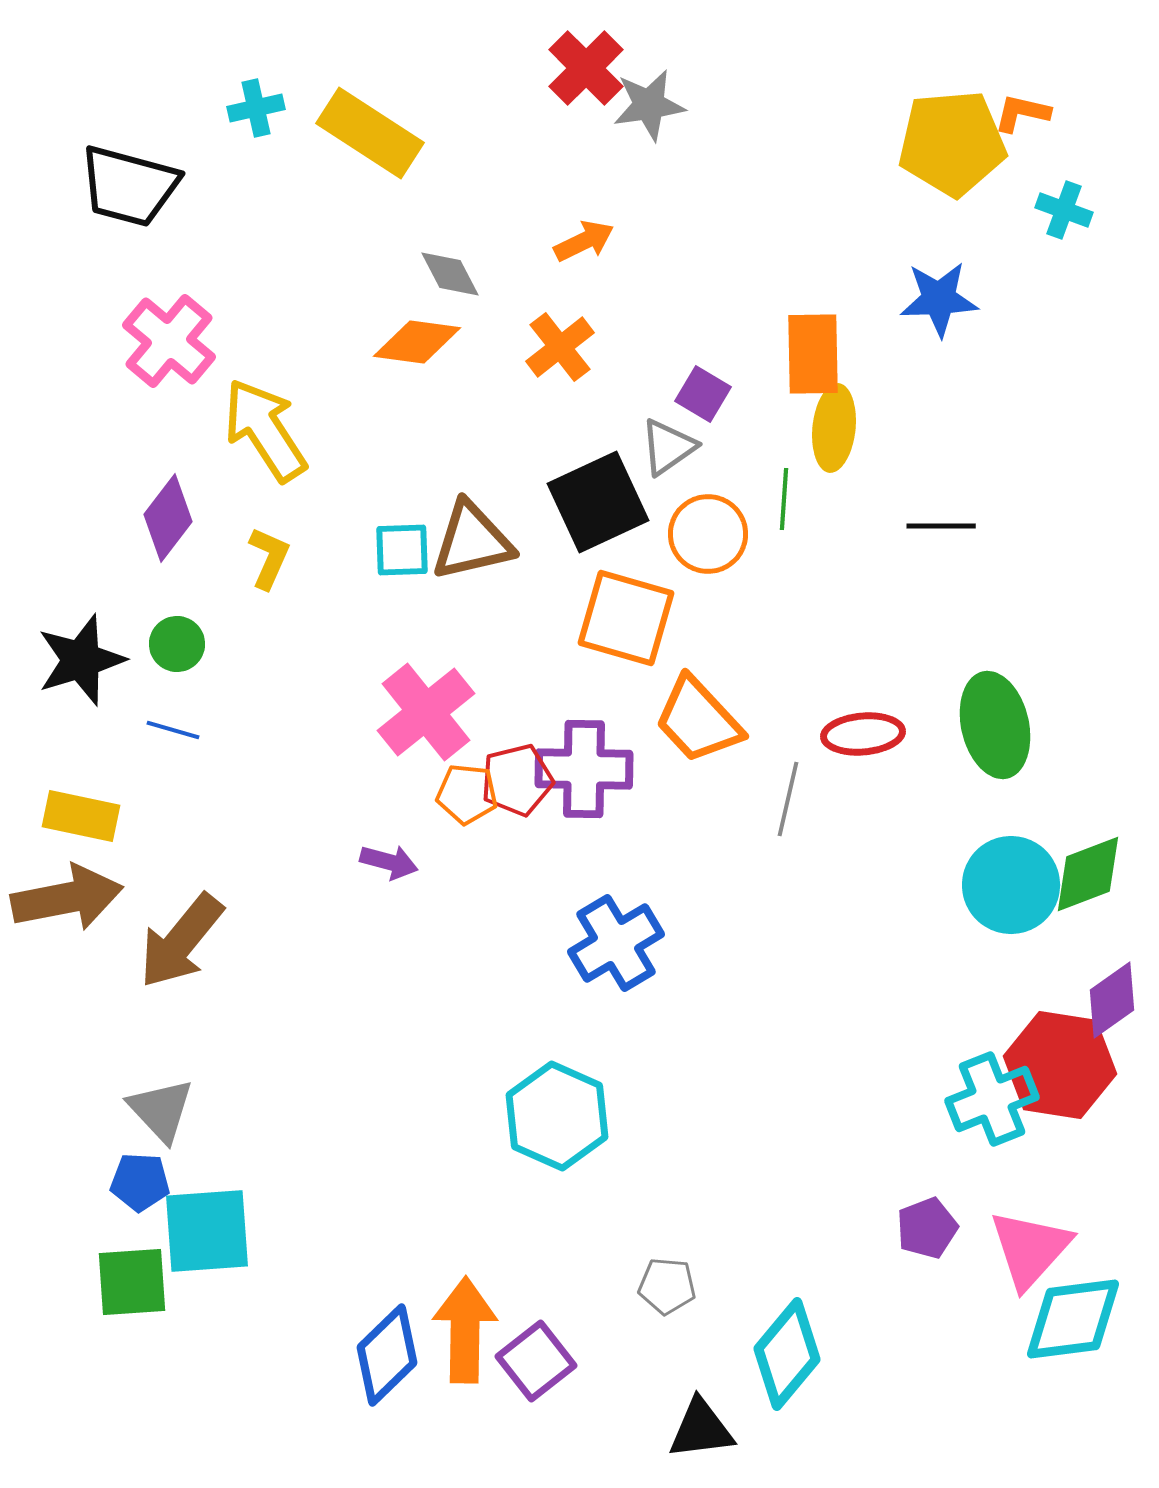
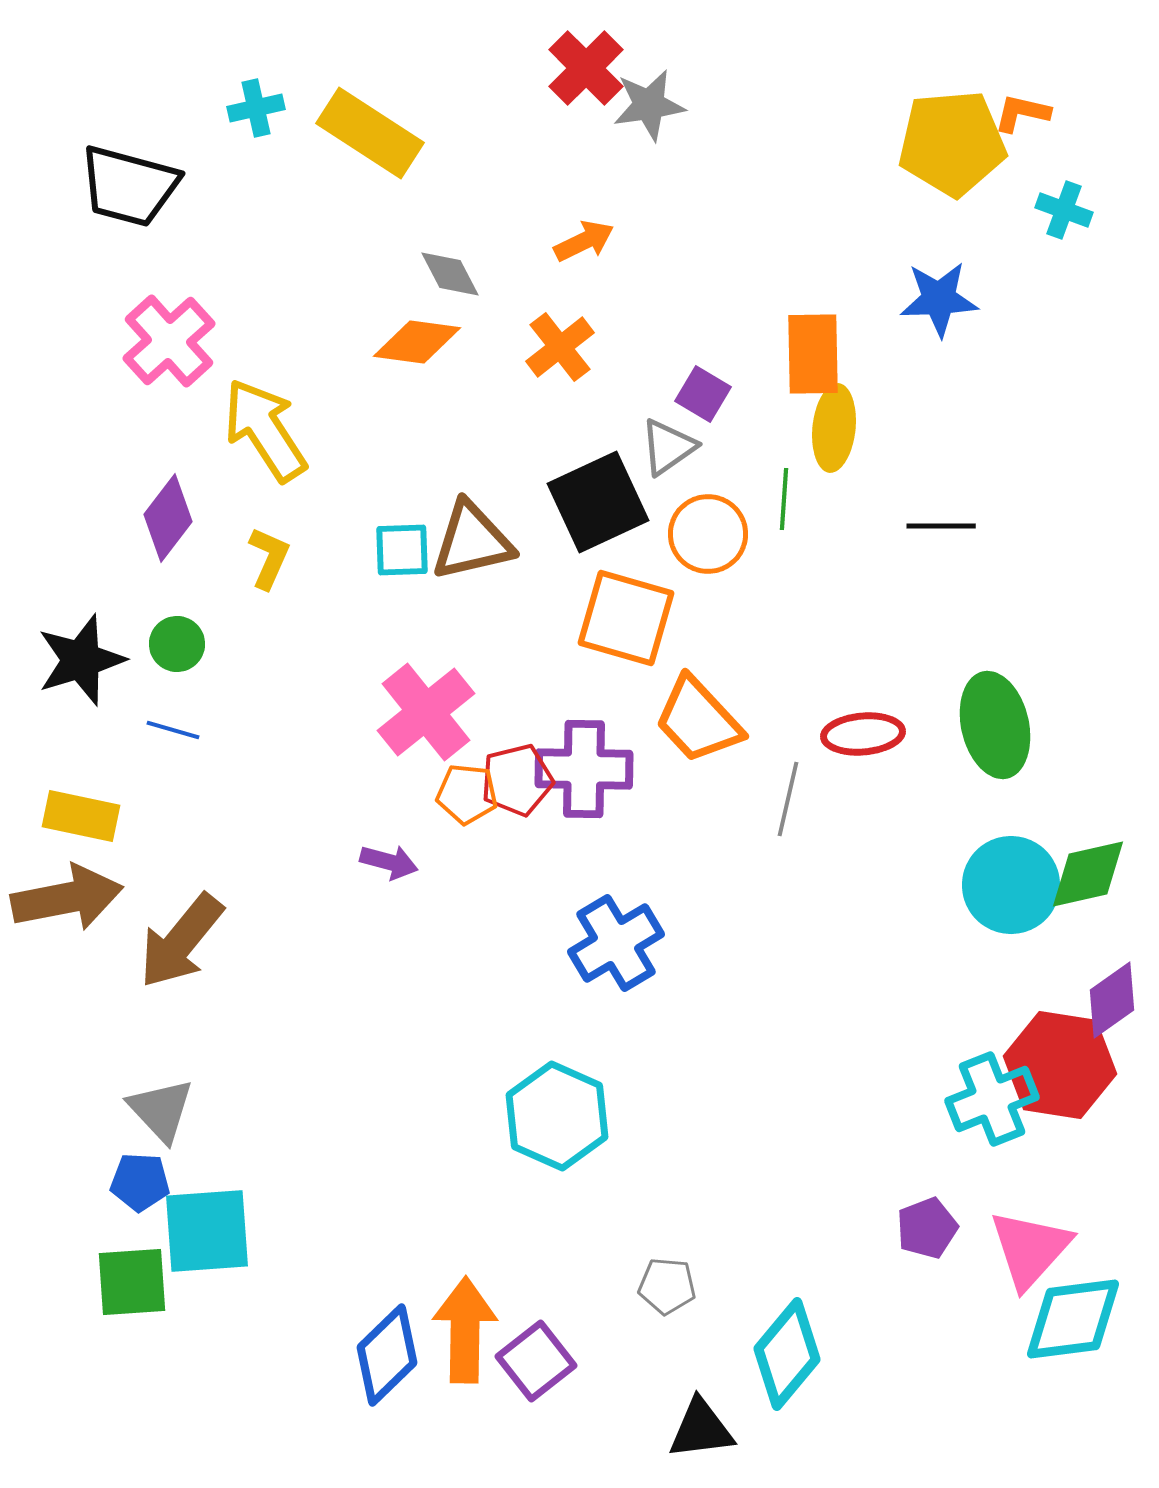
pink cross at (169, 341): rotated 8 degrees clockwise
green diamond at (1088, 874): rotated 8 degrees clockwise
